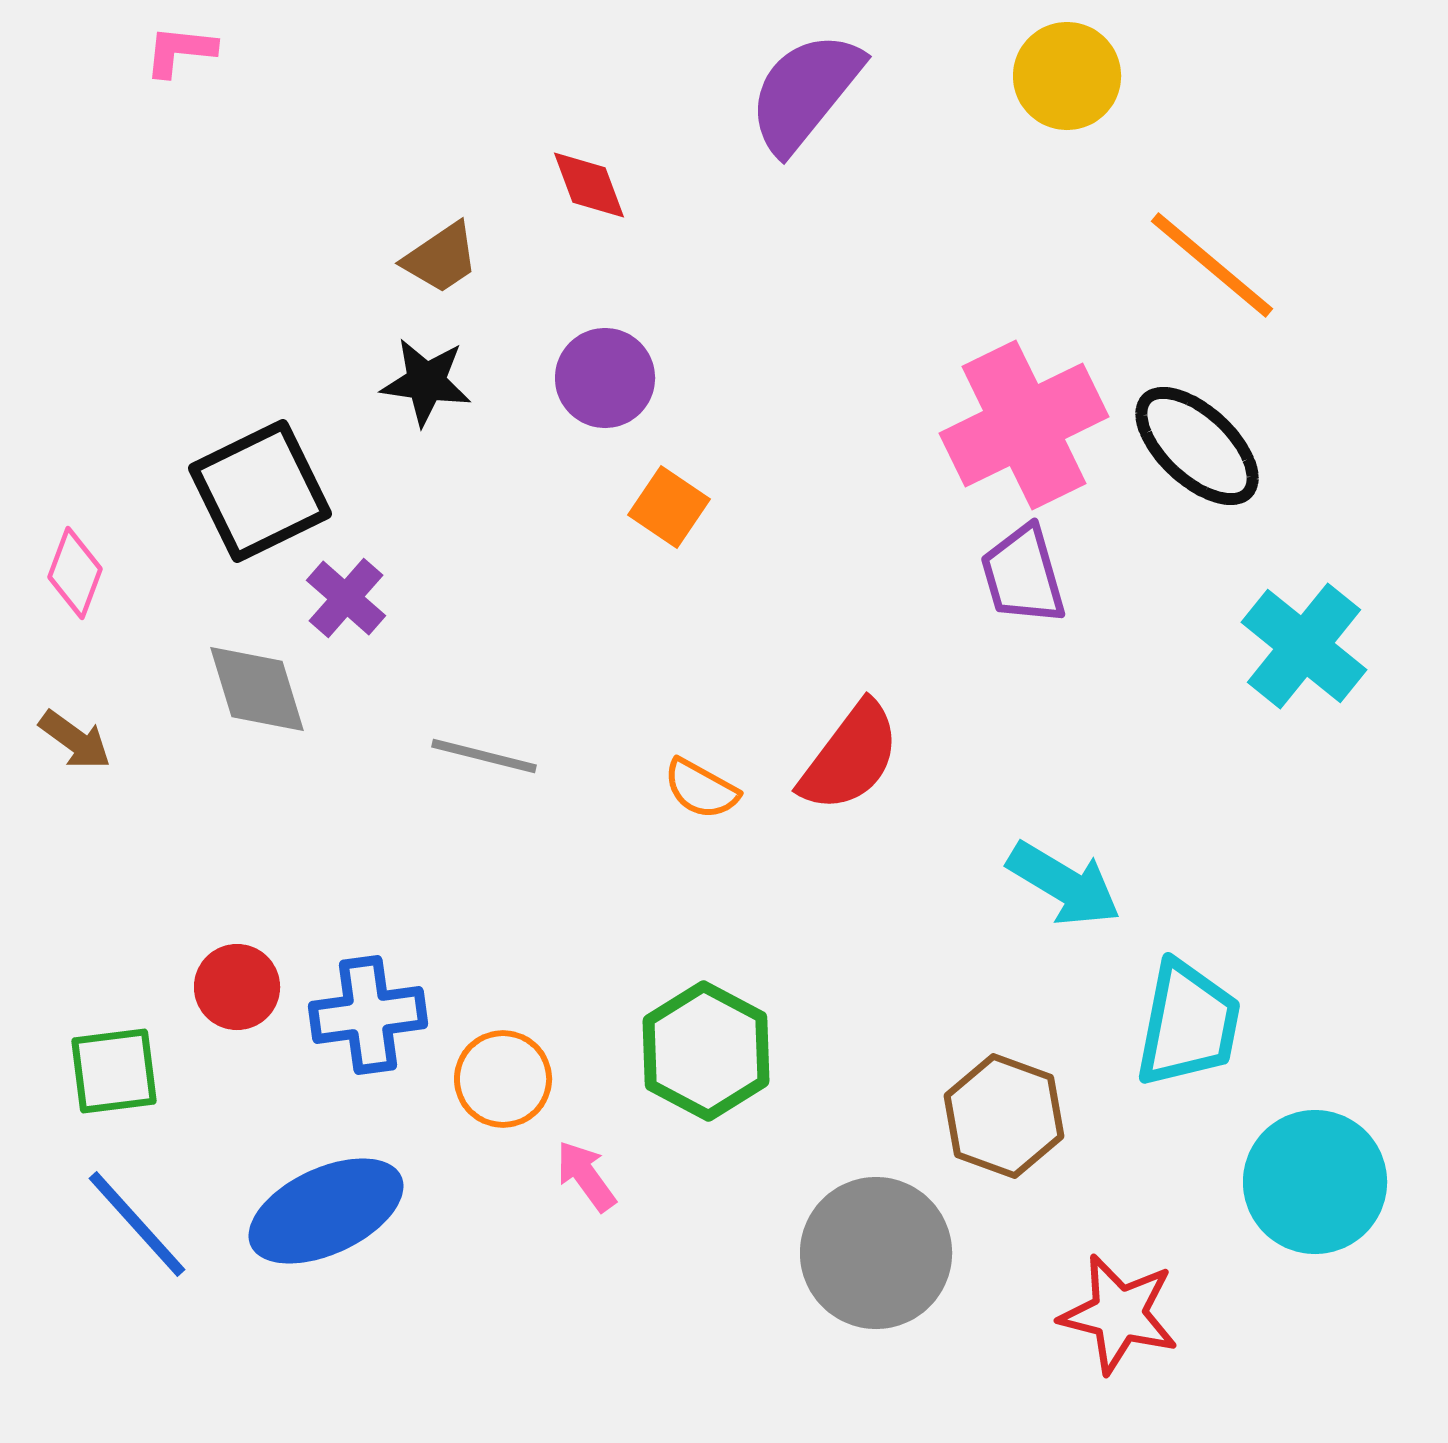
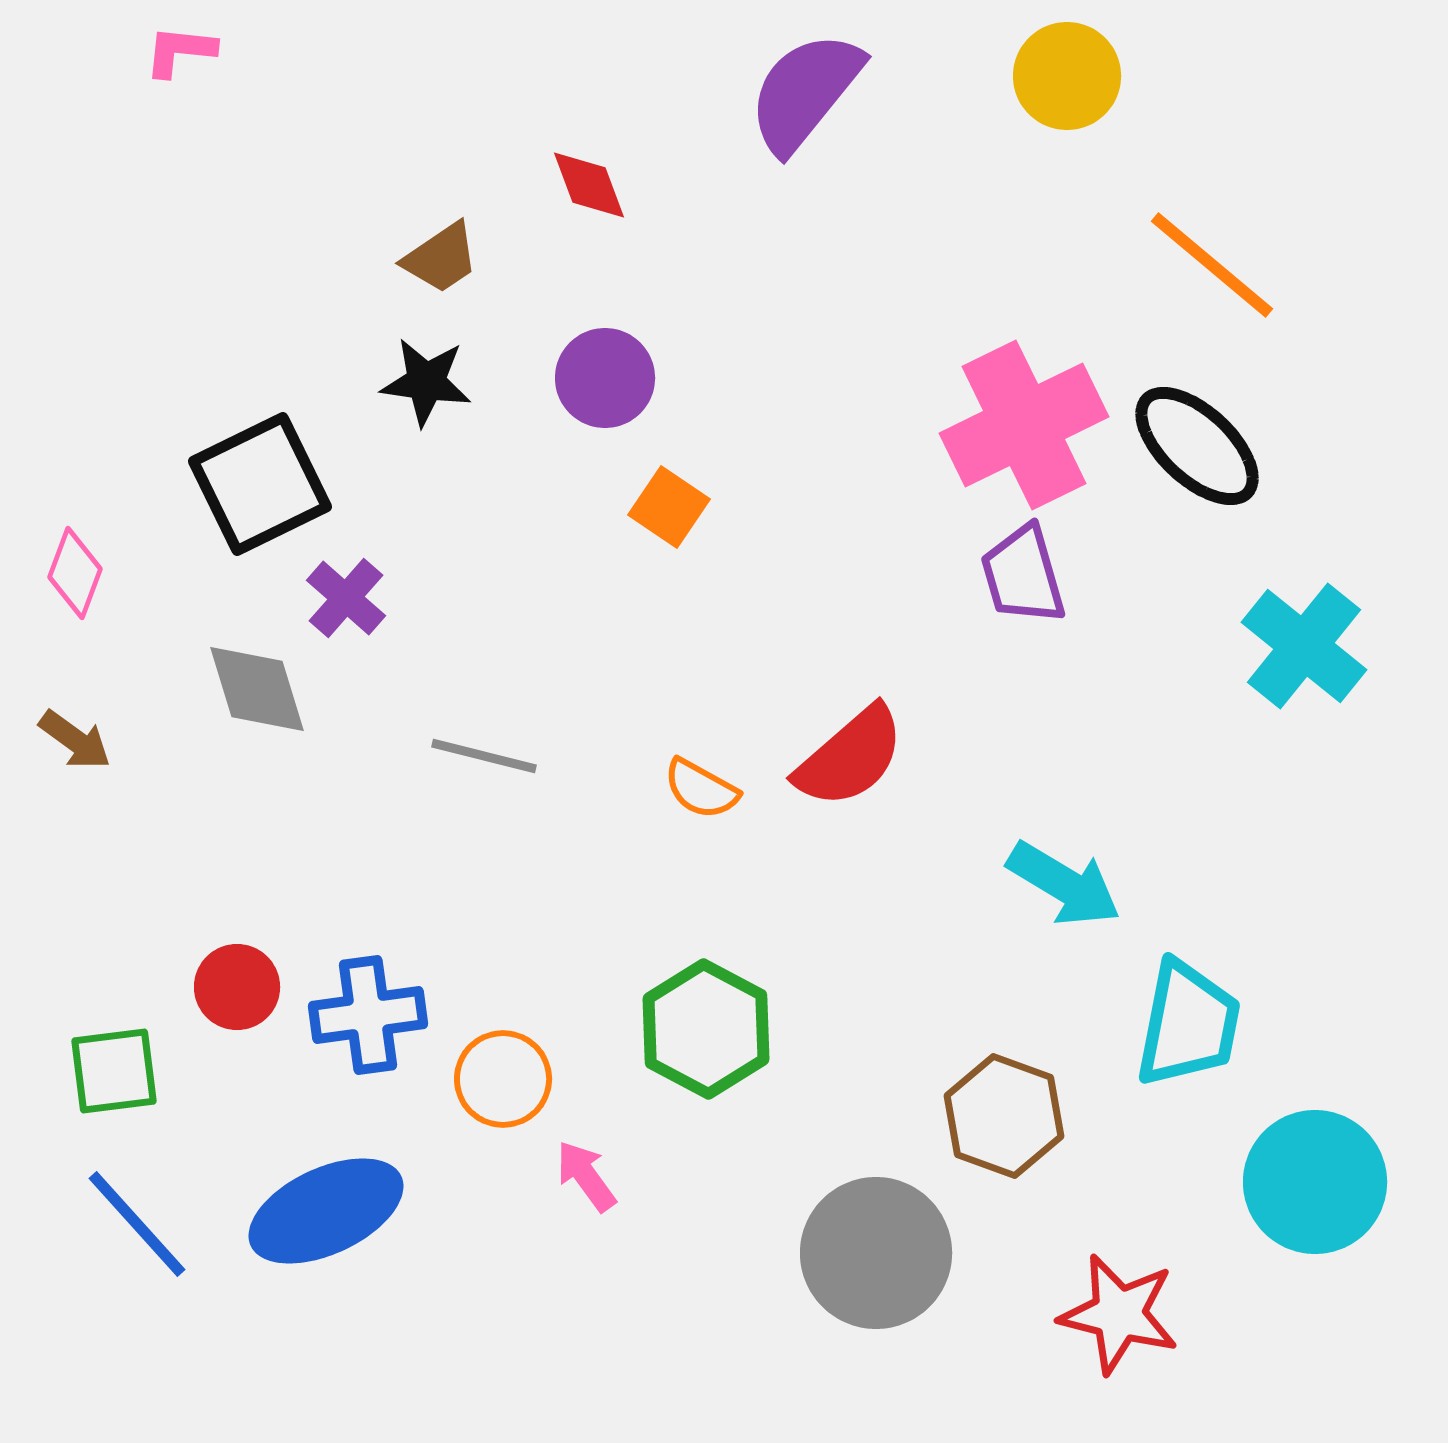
black square: moved 7 px up
red semicircle: rotated 12 degrees clockwise
green hexagon: moved 22 px up
